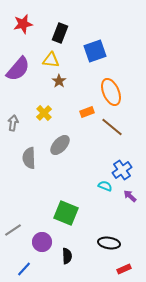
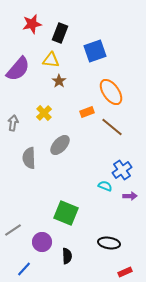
red star: moved 9 px right
orange ellipse: rotated 12 degrees counterclockwise
purple arrow: rotated 136 degrees clockwise
red rectangle: moved 1 px right, 3 px down
